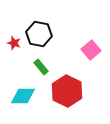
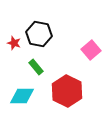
green rectangle: moved 5 px left
cyan diamond: moved 1 px left
